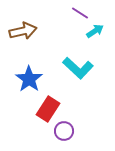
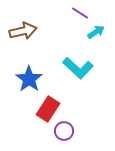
cyan arrow: moved 1 px right, 1 px down
